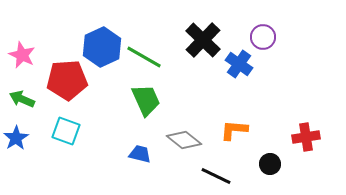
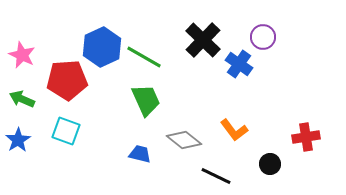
orange L-shape: rotated 132 degrees counterclockwise
blue star: moved 2 px right, 2 px down
